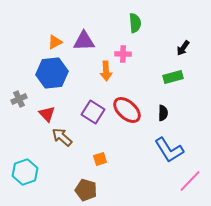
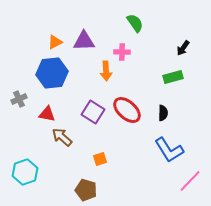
green semicircle: rotated 30 degrees counterclockwise
pink cross: moved 1 px left, 2 px up
red triangle: rotated 36 degrees counterclockwise
